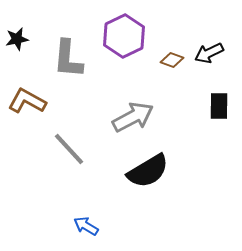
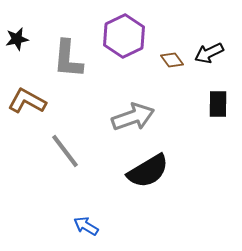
brown diamond: rotated 35 degrees clockwise
black rectangle: moved 1 px left, 2 px up
gray arrow: rotated 9 degrees clockwise
gray line: moved 4 px left, 2 px down; rotated 6 degrees clockwise
